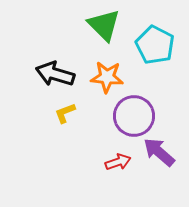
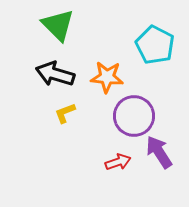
green triangle: moved 46 px left
purple arrow: rotated 16 degrees clockwise
